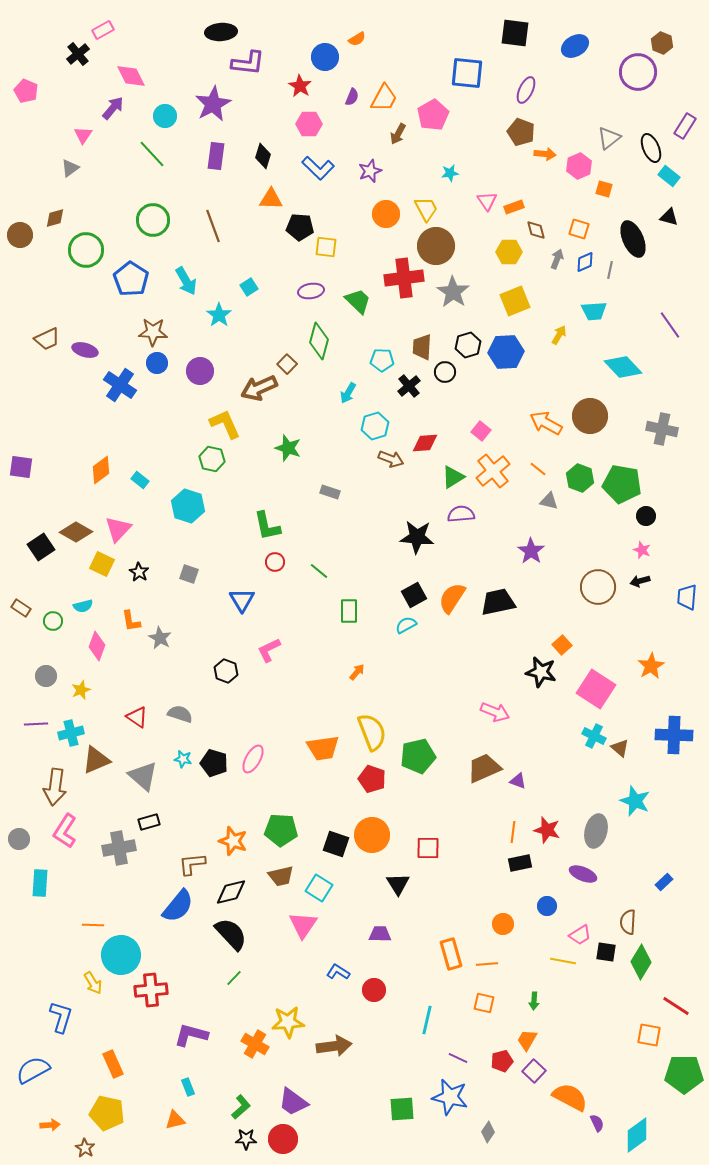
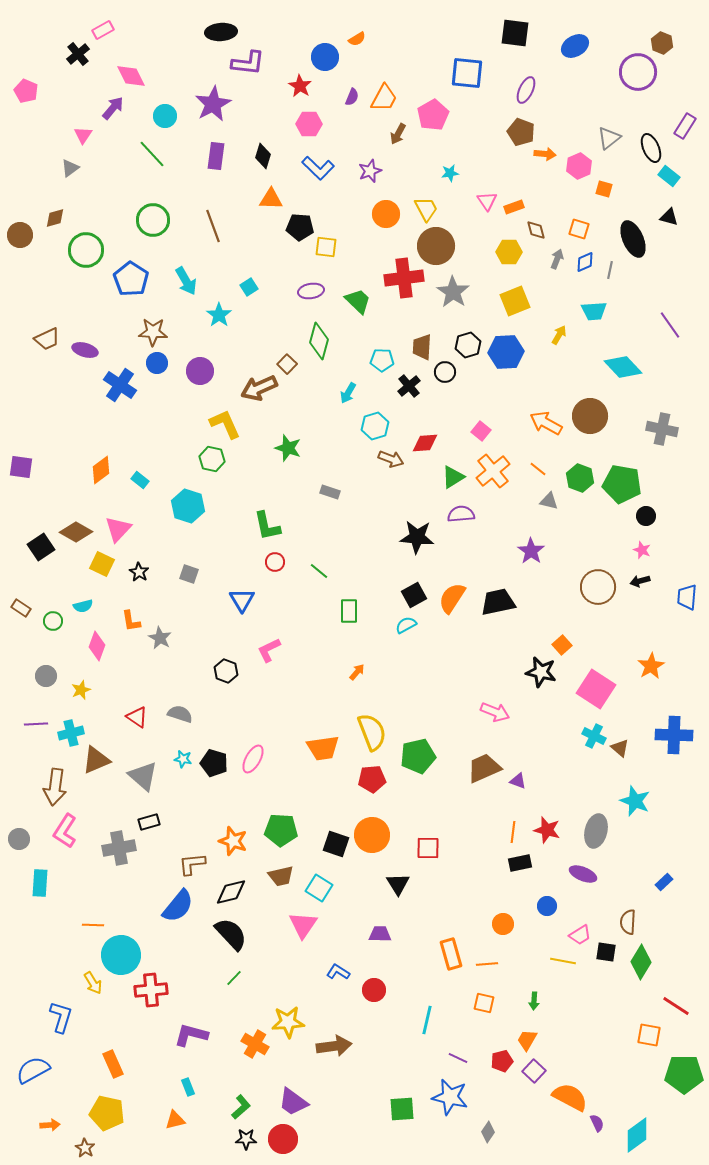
red pentagon at (372, 779): rotated 24 degrees counterclockwise
